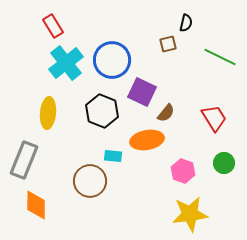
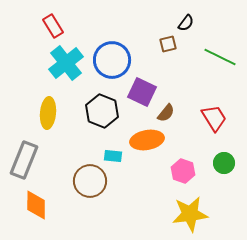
black semicircle: rotated 24 degrees clockwise
